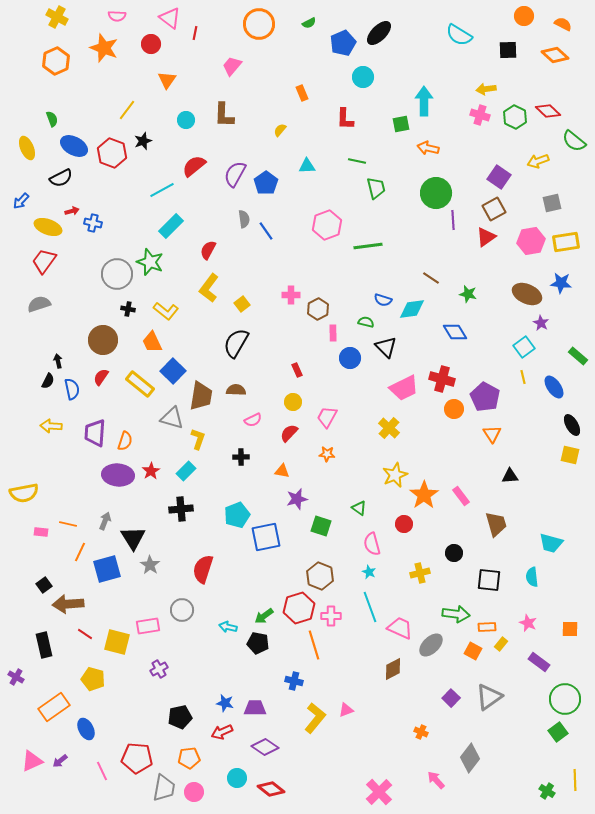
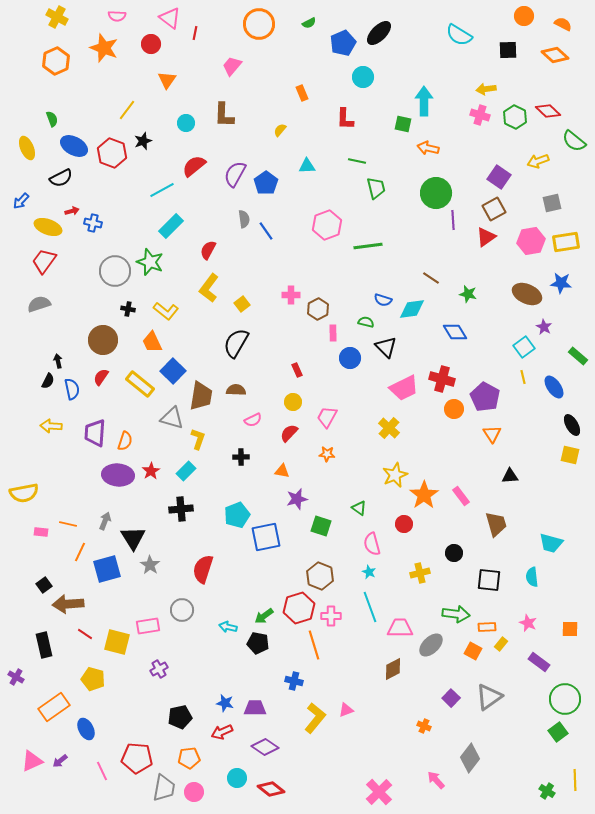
cyan circle at (186, 120): moved 3 px down
green square at (401, 124): moved 2 px right; rotated 24 degrees clockwise
gray circle at (117, 274): moved 2 px left, 3 px up
purple star at (541, 323): moved 3 px right, 4 px down
pink trapezoid at (400, 628): rotated 24 degrees counterclockwise
orange cross at (421, 732): moved 3 px right, 6 px up
